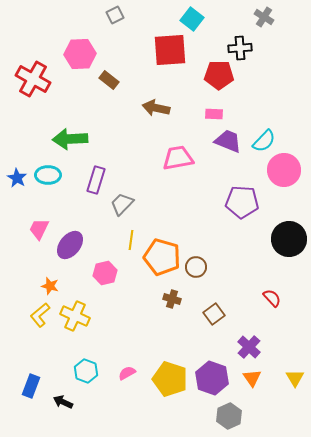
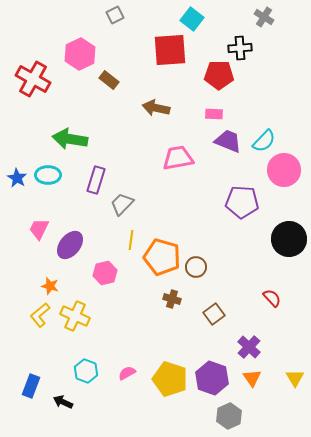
pink hexagon at (80, 54): rotated 24 degrees counterclockwise
green arrow at (70, 139): rotated 12 degrees clockwise
